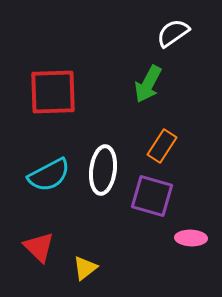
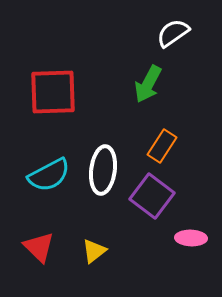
purple square: rotated 21 degrees clockwise
yellow triangle: moved 9 px right, 17 px up
